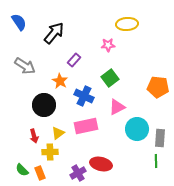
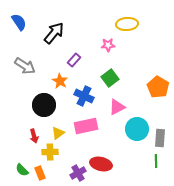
orange pentagon: rotated 25 degrees clockwise
